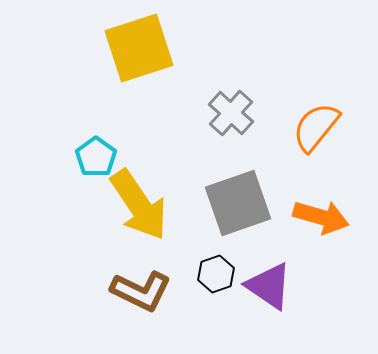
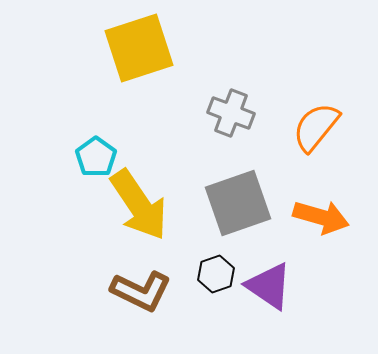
gray cross: rotated 21 degrees counterclockwise
